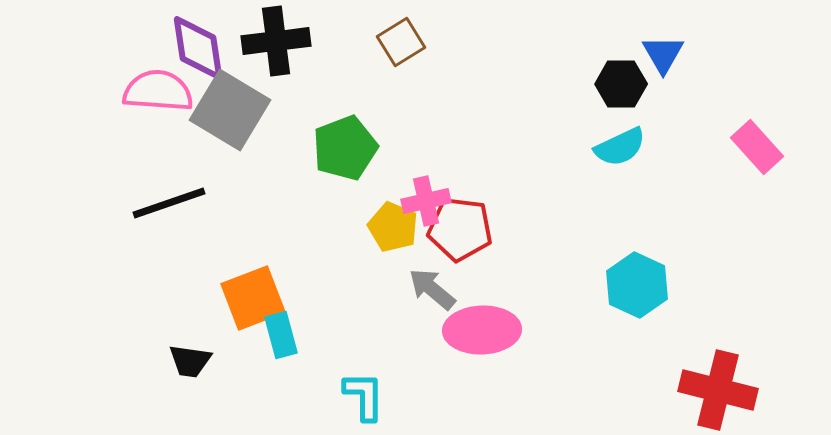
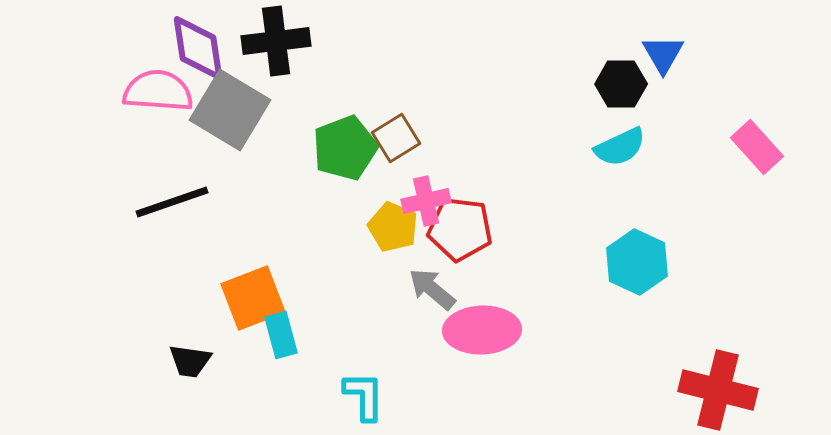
brown square: moved 5 px left, 96 px down
black line: moved 3 px right, 1 px up
cyan hexagon: moved 23 px up
